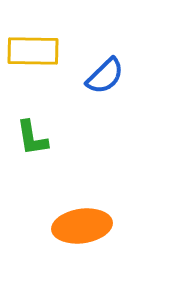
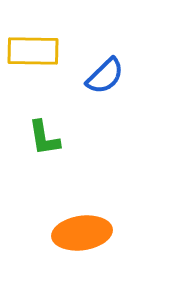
green L-shape: moved 12 px right
orange ellipse: moved 7 px down
